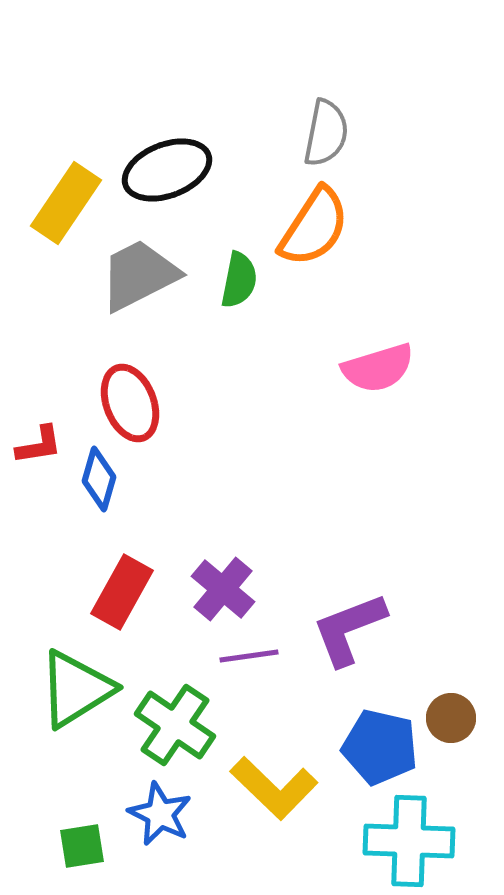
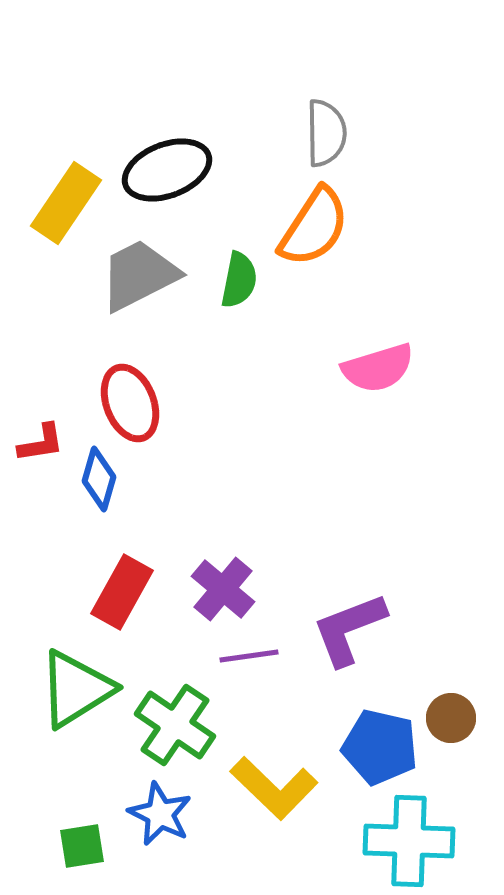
gray semicircle: rotated 12 degrees counterclockwise
red L-shape: moved 2 px right, 2 px up
